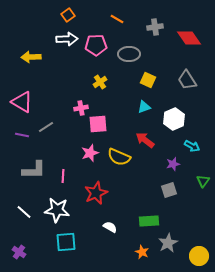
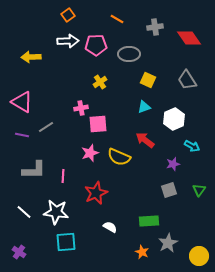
white arrow: moved 1 px right, 2 px down
green triangle: moved 4 px left, 9 px down
white star: moved 1 px left, 2 px down
